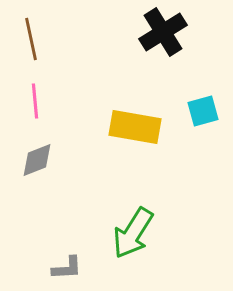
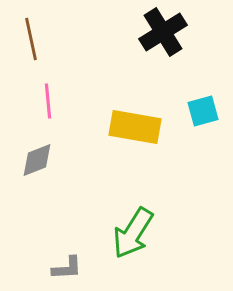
pink line: moved 13 px right
